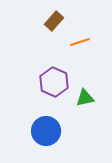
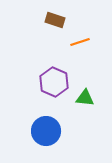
brown rectangle: moved 1 px right, 1 px up; rotated 66 degrees clockwise
green triangle: rotated 18 degrees clockwise
